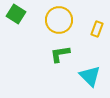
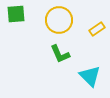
green square: rotated 36 degrees counterclockwise
yellow rectangle: rotated 35 degrees clockwise
green L-shape: rotated 105 degrees counterclockwise
